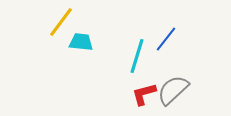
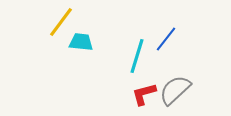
gray semicircle: moved 2 px right
